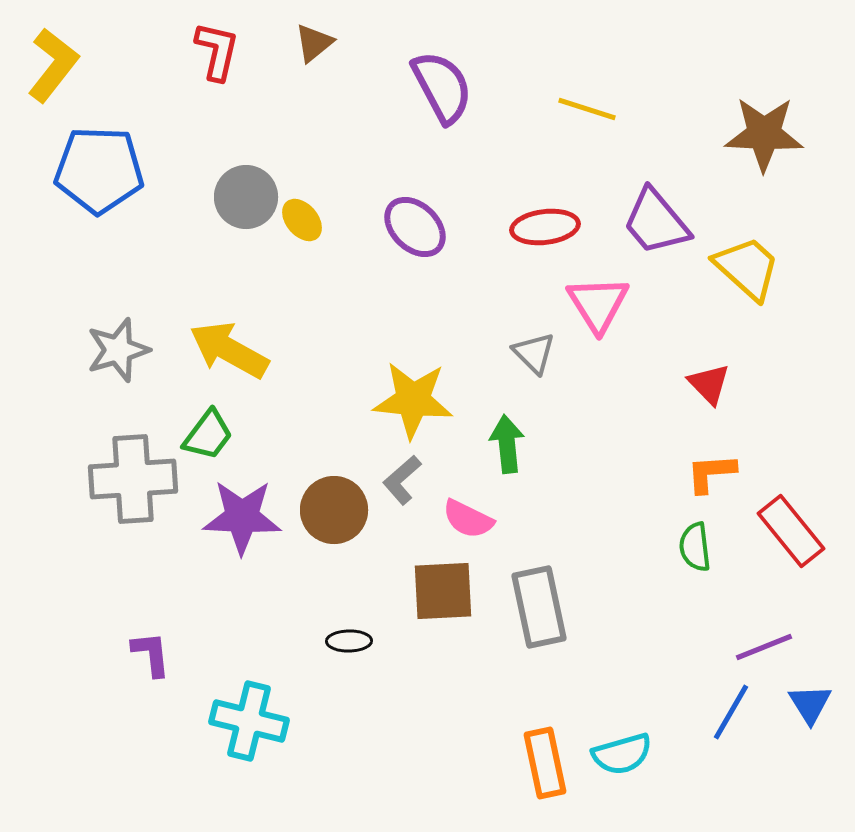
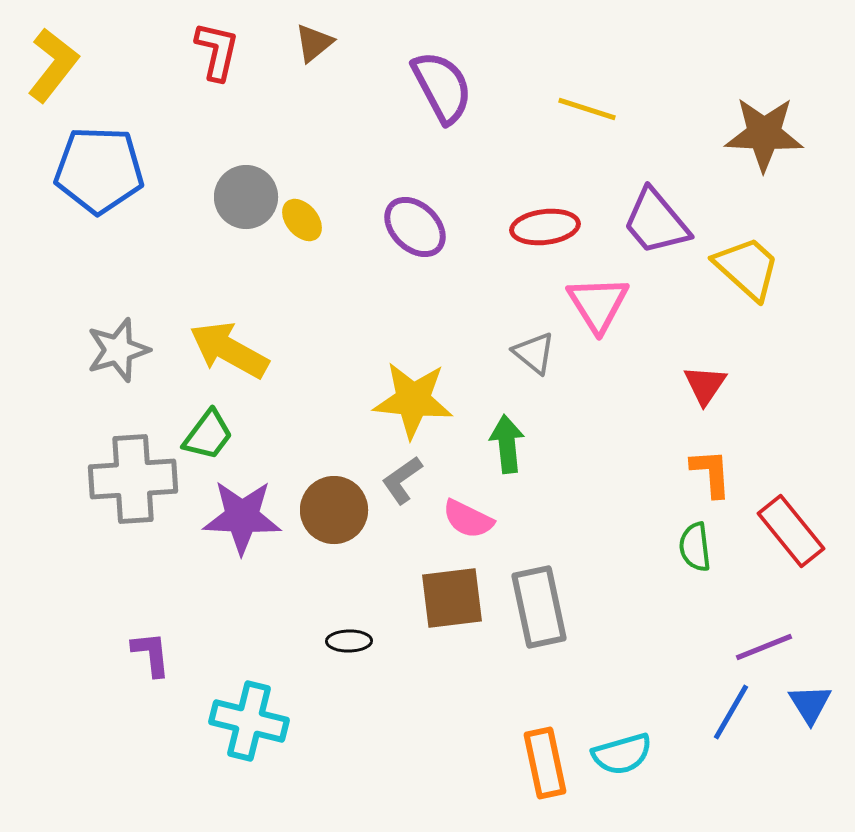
gray triangle: rotated 6 degrees counterclockwise
red triangle: moved 4 px left, 1 px down; rotated 18 degrees clockwise
orange L-shape: rotated 90 degrees clockwise
gray L-shape: rotated 6 degrees clockwise
brown square: moved 9 px right, 7 px down; rotated 4 degrees counterclockwise
